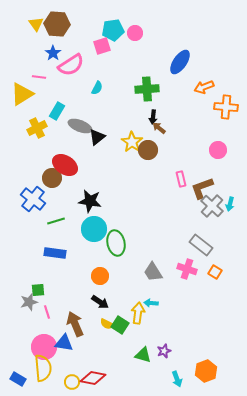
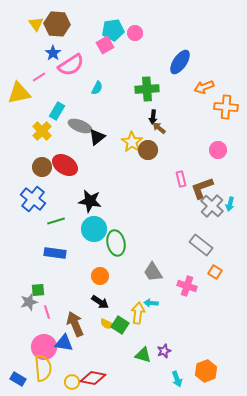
pink square at (102, 46): moved 3 px right, 1 px up; rotated 12 degrees counterclockwise
pink line at (39, 77): rotated 40 degrees counterclockwise
yellow triangle at (22, 94): moved 3 px left, 1 px up; rotated 20 degrees clockwise
yellow cross at (37, 128): moved 5 px right, 3 px down; rotated 18 degrees counterclockwise
brown circle at (52, 178): moved 10 px left, 11 px up
pink cross at (187, 269): moved 17 px down
